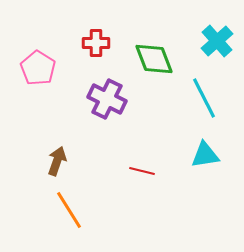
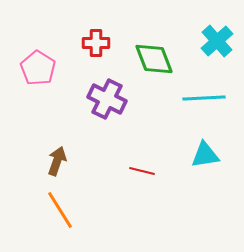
cyan line: rotated 66 degrees counterclockwise
orange line: moved 9 px left
